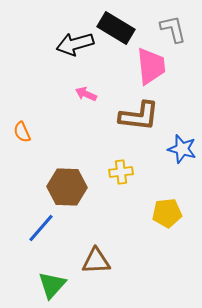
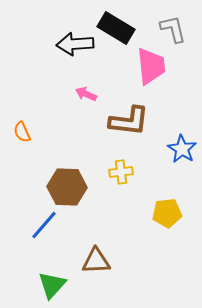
black arrow: rotated 12 degrees clockwise
brown L-shape: moved 10 px left, 5 px down
blue star: rotated 16 degrees clockwise
blue line: moved 3 px right, 3 px up
